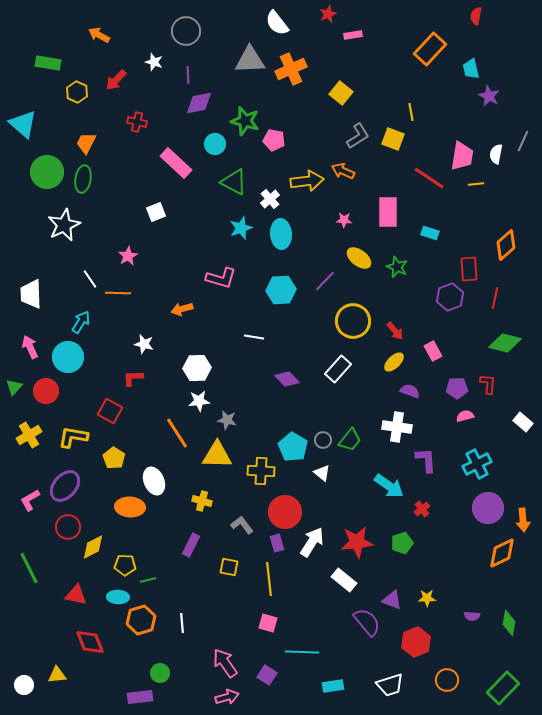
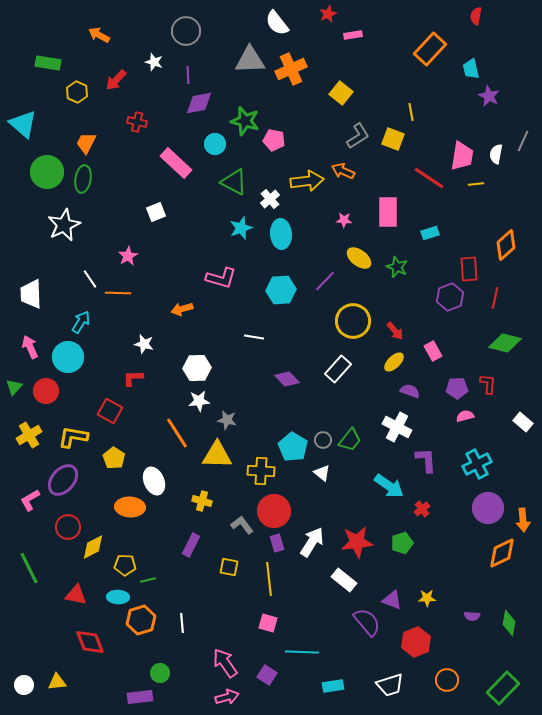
cyan rectangle at (430, 233): rotated 36 degrees counterclockwise
white cross at (397, 427): rotated 20 degrees clockwise
purple ellipse at (65, 486): moved 2 px left, 6 px up
red circle at (285, 512): moved 11 px left, 1 px up
yellow triangle at (57, 675): moved 7 px down
